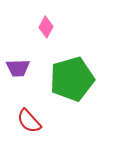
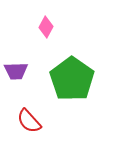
purple trapezoid: moved 2 px left, 3 px down
green pentagon: rotated 21 degrees counterclockwise
